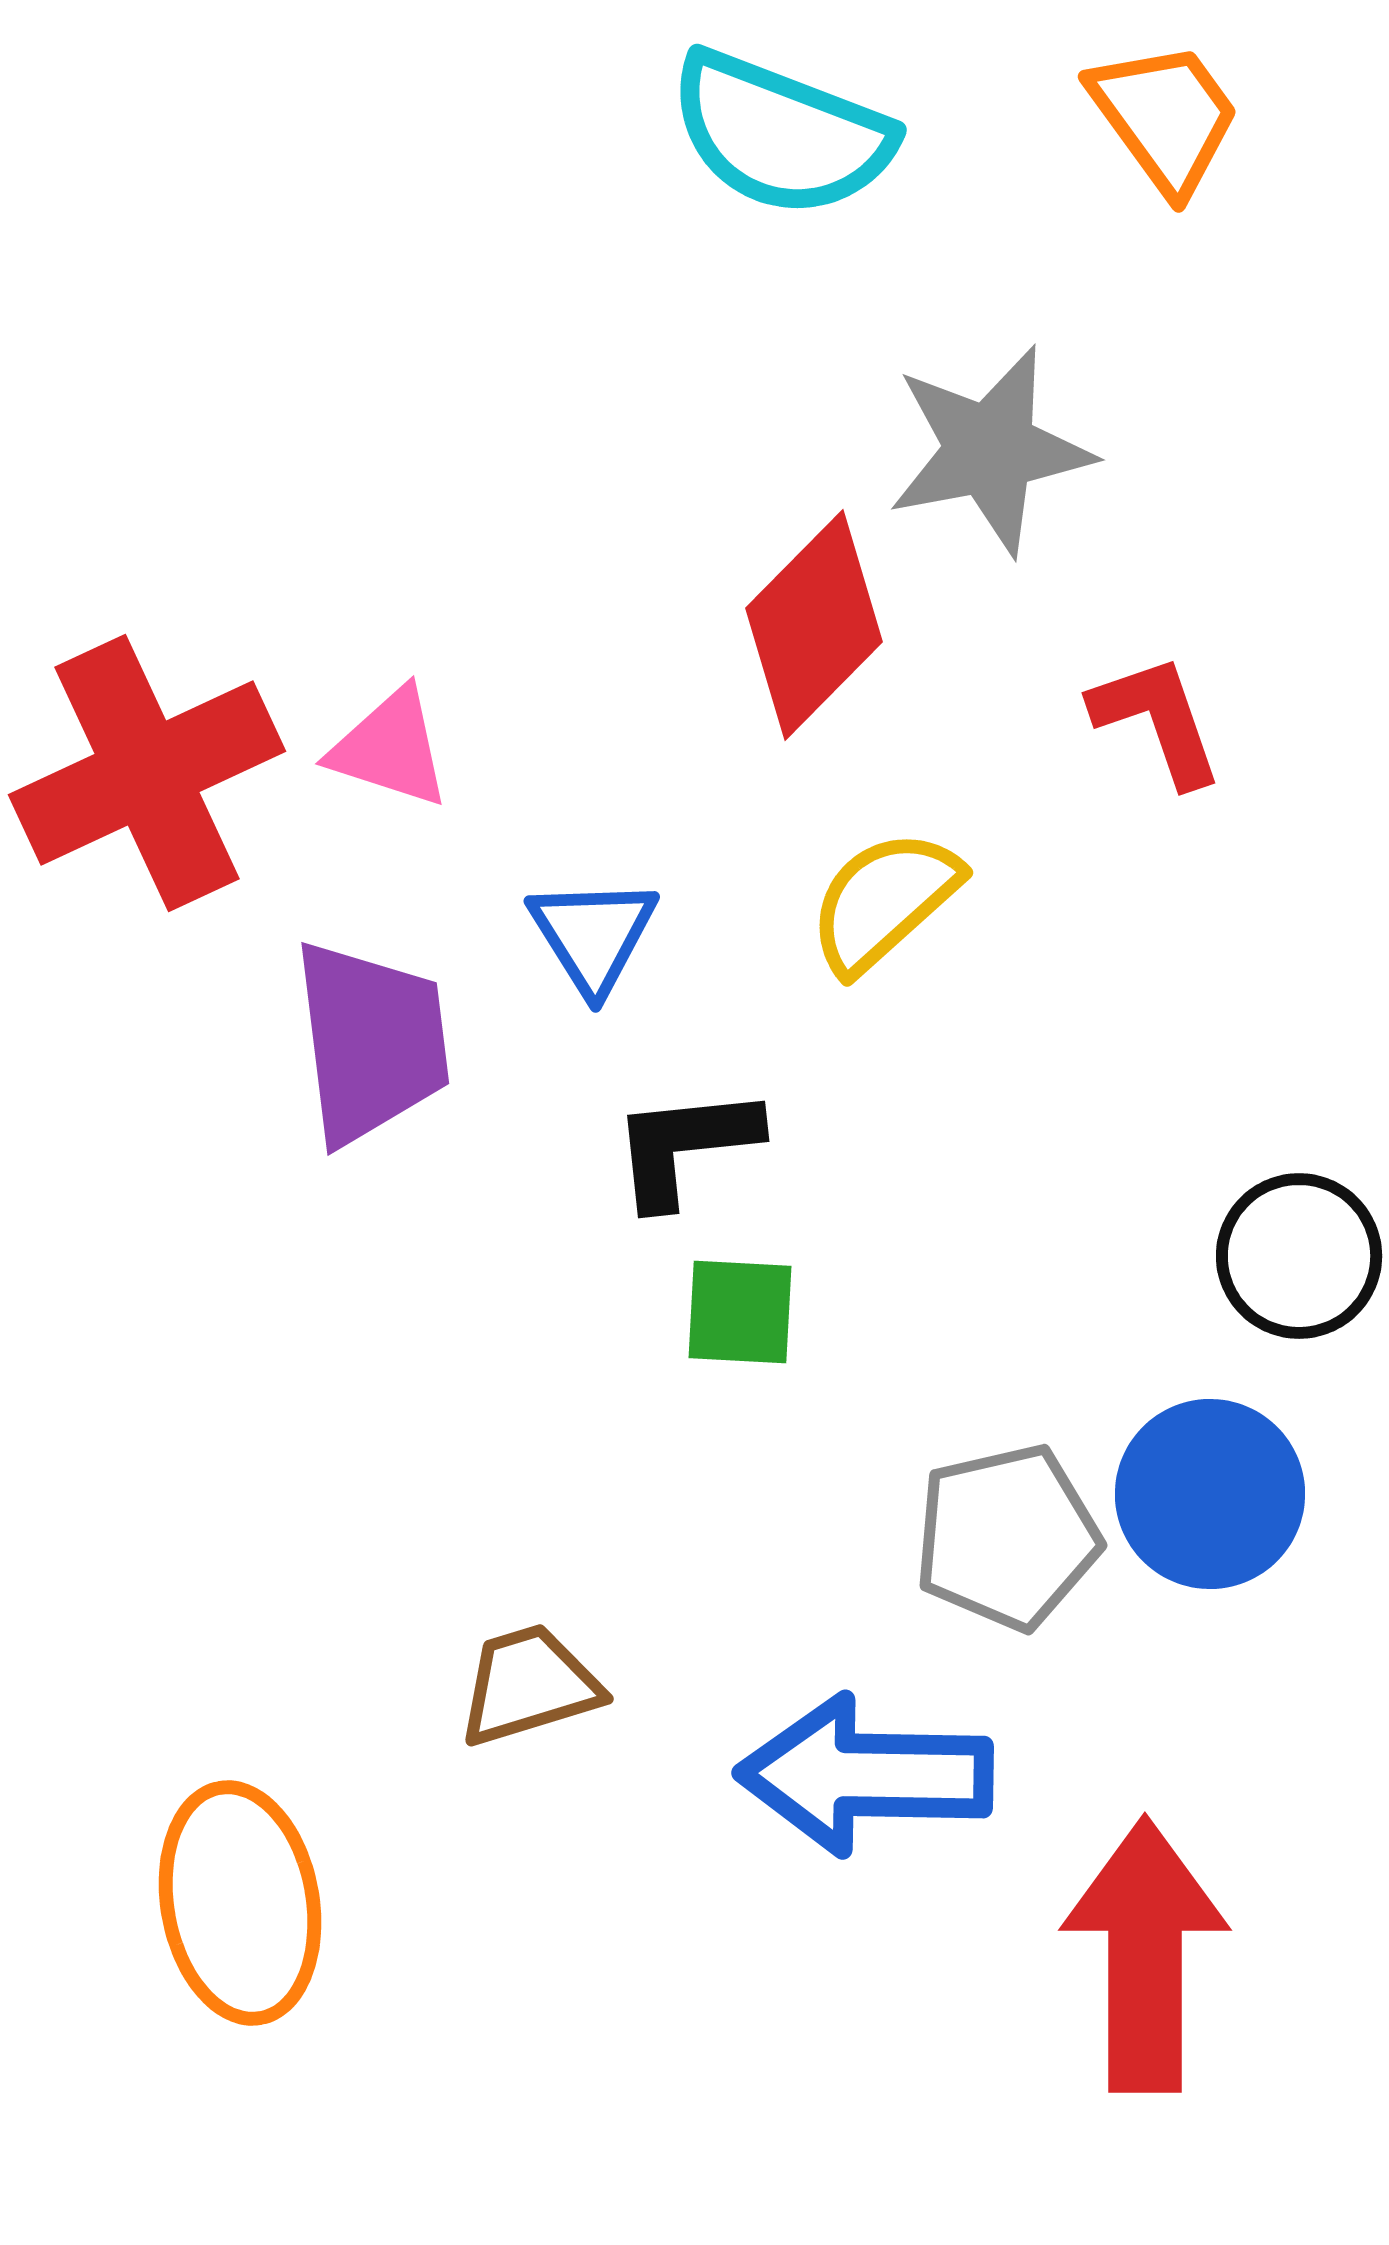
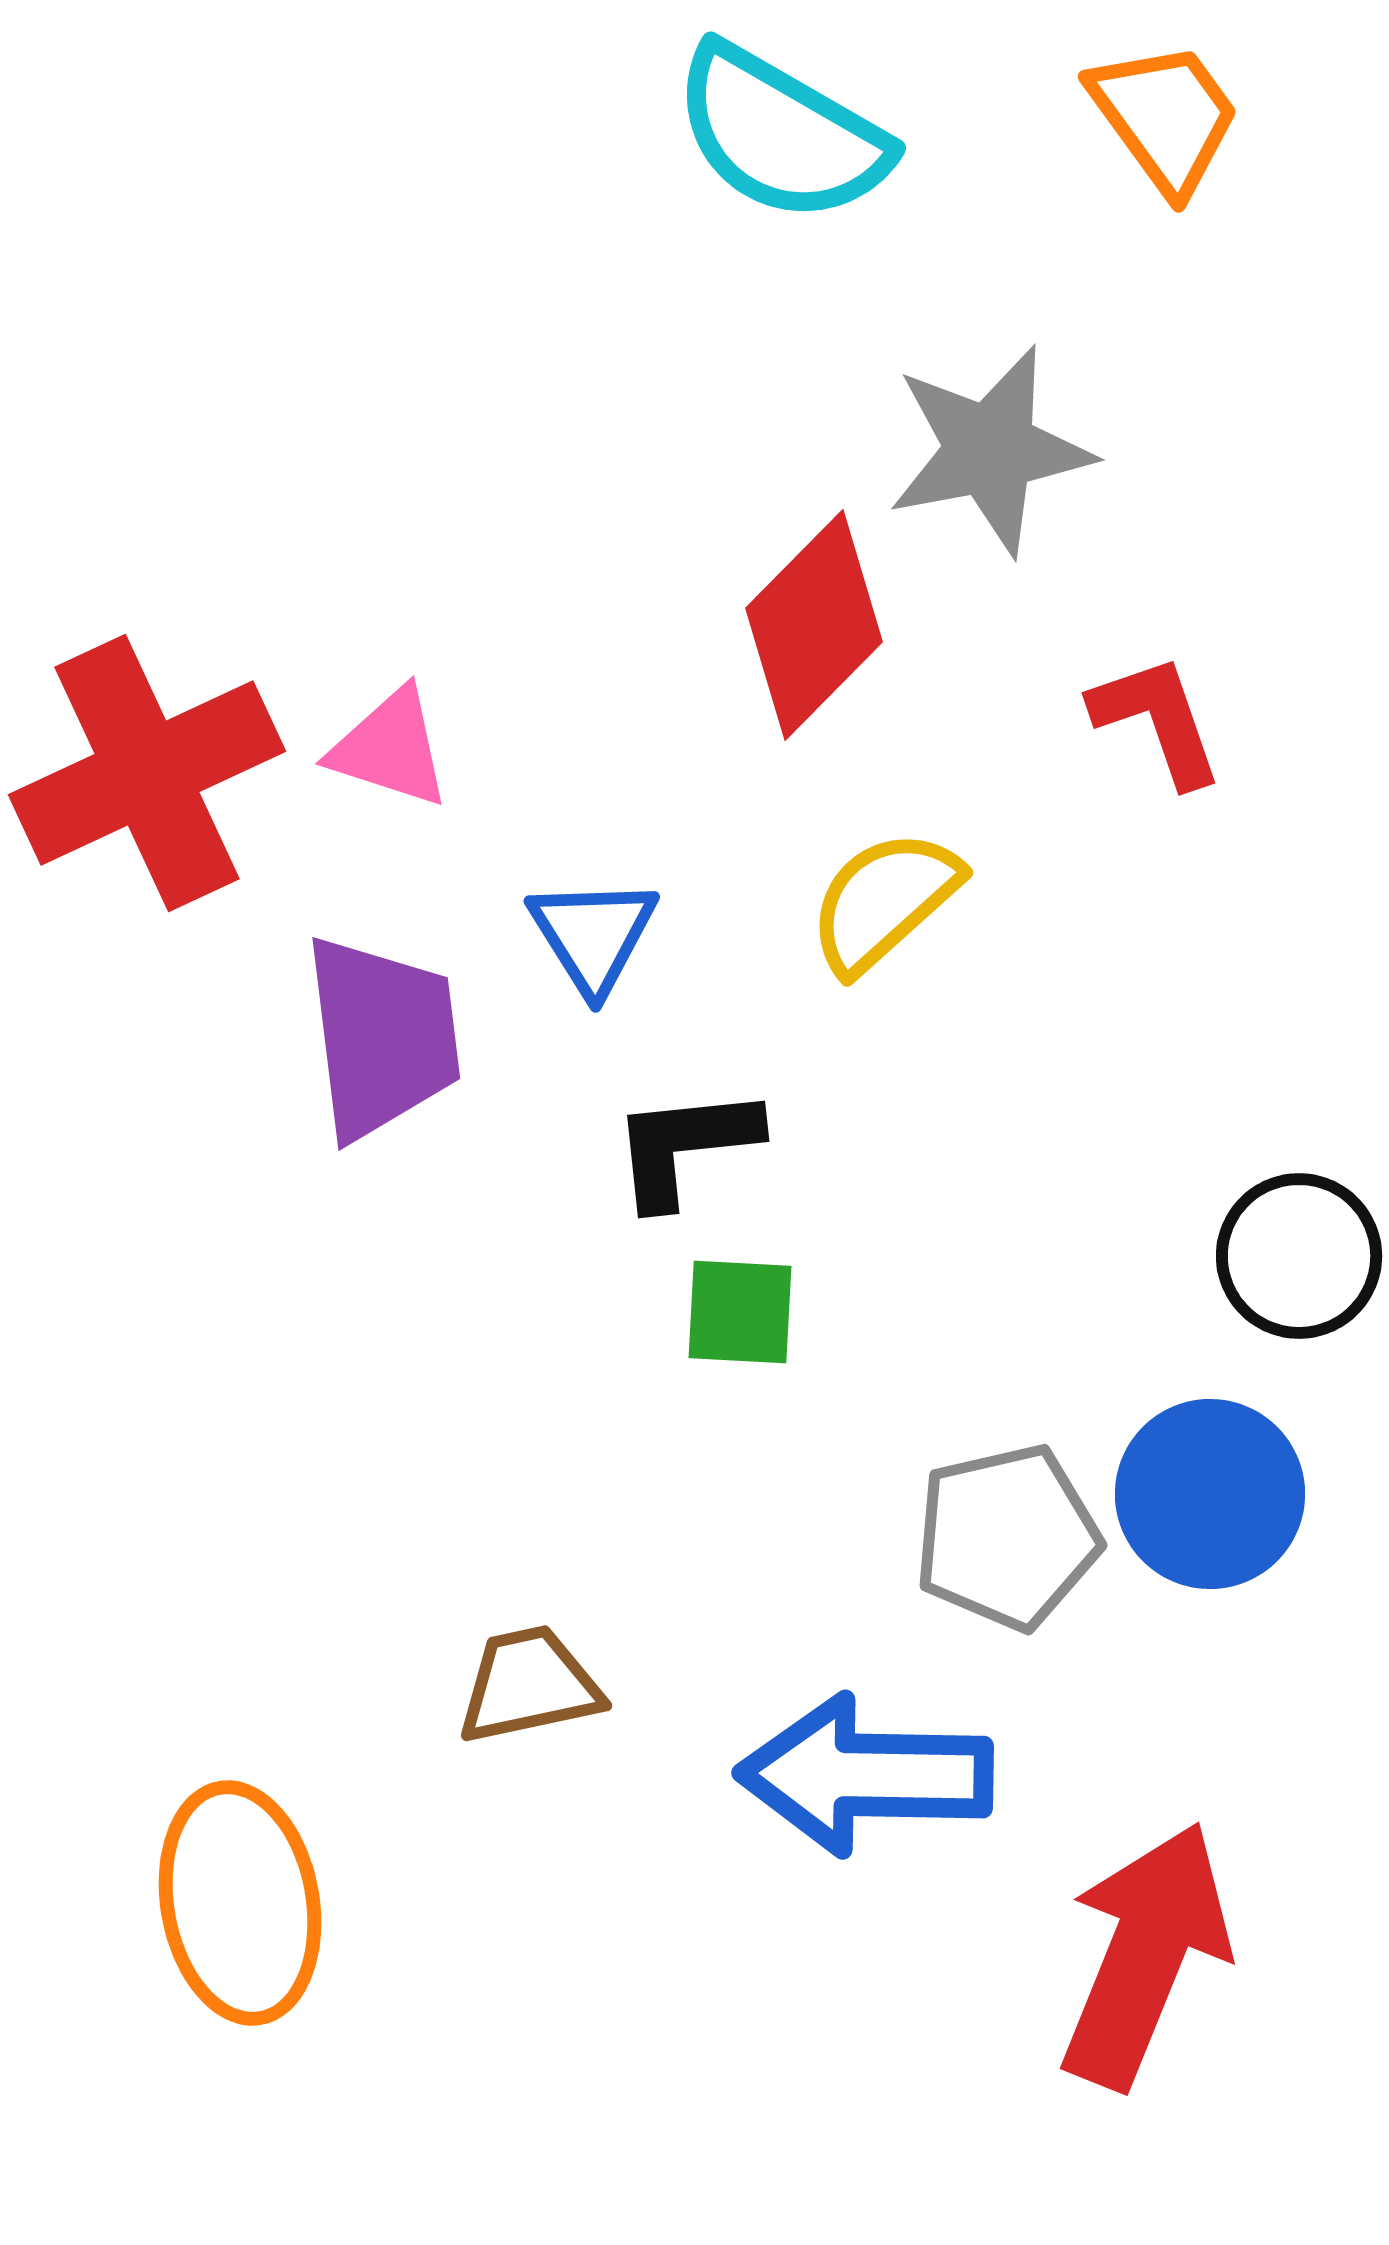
cyan semicircle: rotated 9 degrees clockwise
purple trapezoid: moved 11 px right, 5 px up
brown trapezoid: rotated 5 degrees clockwise
red arrow: rotated 22 degrees clockwise
